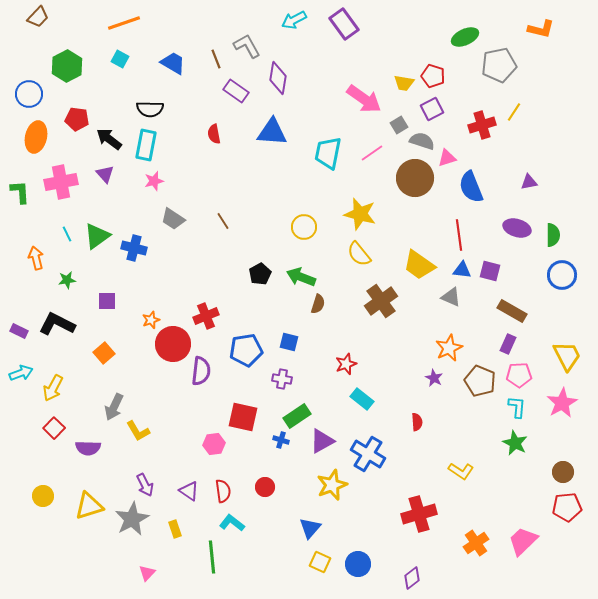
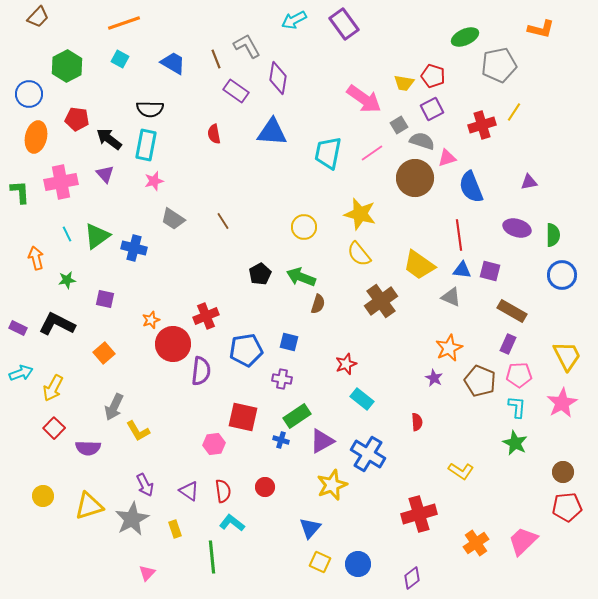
purple square at (107, 301): moved 2 px left, 2 px up; rotated 12 degrees clockwise
purple rectangle at (19, 331): moved 1 px left, 3 px up
